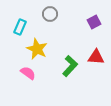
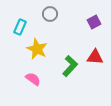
red triangle: moved 1 px left
pink semicircle: moved 5 px right, 6 px down
